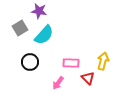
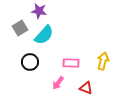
red triangle: moved 2 px left, 10 px down; rotated 24 degrees counterclockwise
